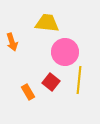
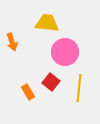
yellow line: moved 8 px down
